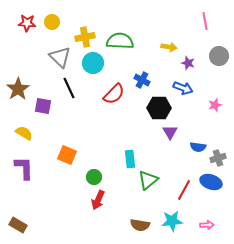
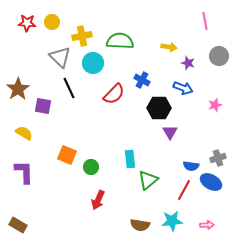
yellow cross: moved 3 px left, 1 px up
blue semicircle: moved 7 px left, 19 px down
purple L-shape: moved 4 px down
green circle: moved 3 px left, 10 px up
blue ellipse: rotated 10 degrees clockwise
